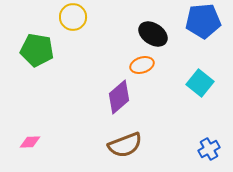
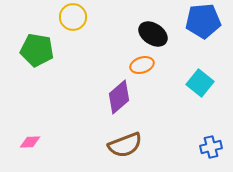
blue cross: moved 2 px right, 2 px up; rotated 15 degrees clockwise
